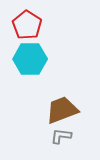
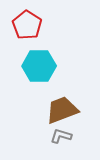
cyan hexagon: moved 9 px right, 7 px down
gray L-shape: rotated 10 degrees clockwise
